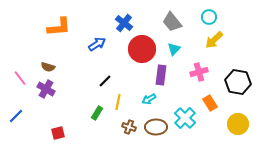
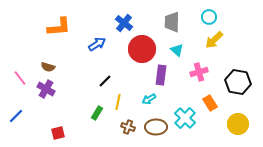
gray trapezoid: rotated 40 degrees clockwise
cyan triangle: moved 3 px right, 1 px down; rotated 32 degrees counterclockwise
brown cross: moved 1 px left
